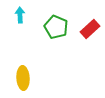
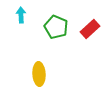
cyan arrow: moved 1 px right
yellow ellipse: moved 16 px right, 4 px up
